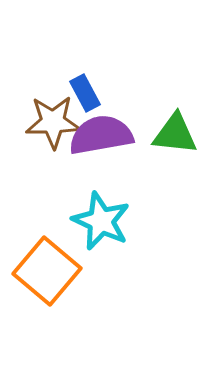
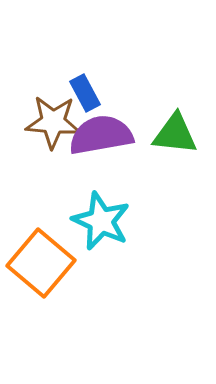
brown star: rotated 6 degrees clockwise
orange square: moved 6 px left, 8 px up
